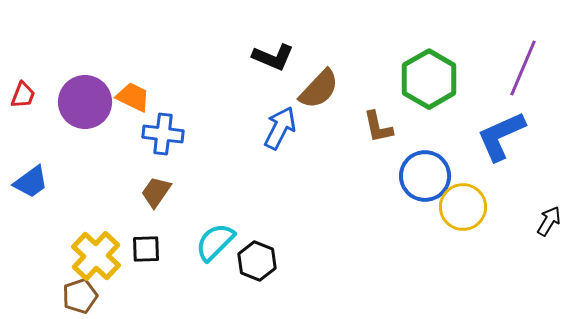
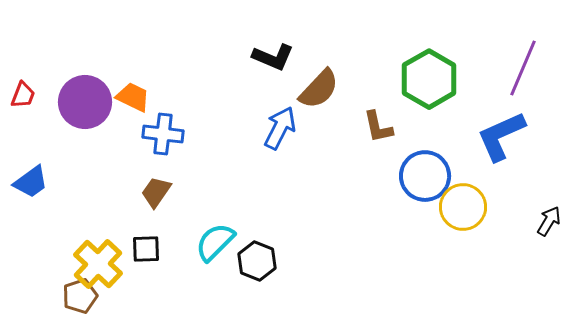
yellow cross: moved 2 px right, 8 px down
